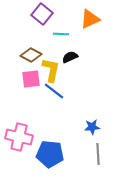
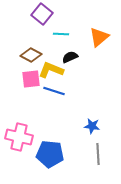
orange triangle: moved 9 px right, 18 px down; rotated 15 degrees counterclockwise
yellow L-shape: rotated 80 degrees counterclockwise
blue line: rotated 20 degrees counterclockwise
blue star: moved 1 px up; rotated 14 degrees clockwise
